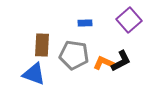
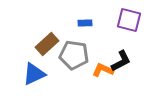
purple square: rotated 35 degrees counterclockwise
brown rectangle: moved 5 px right, 1 px up; rotated 45 degrees clockwise
orange L-shape: moved 1 px left, 7 px down
blue triangle: rotated 45 degrees counterclockwise
